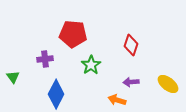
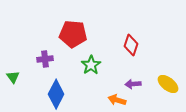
purple arrow: moved 2 px right, 2 px down
